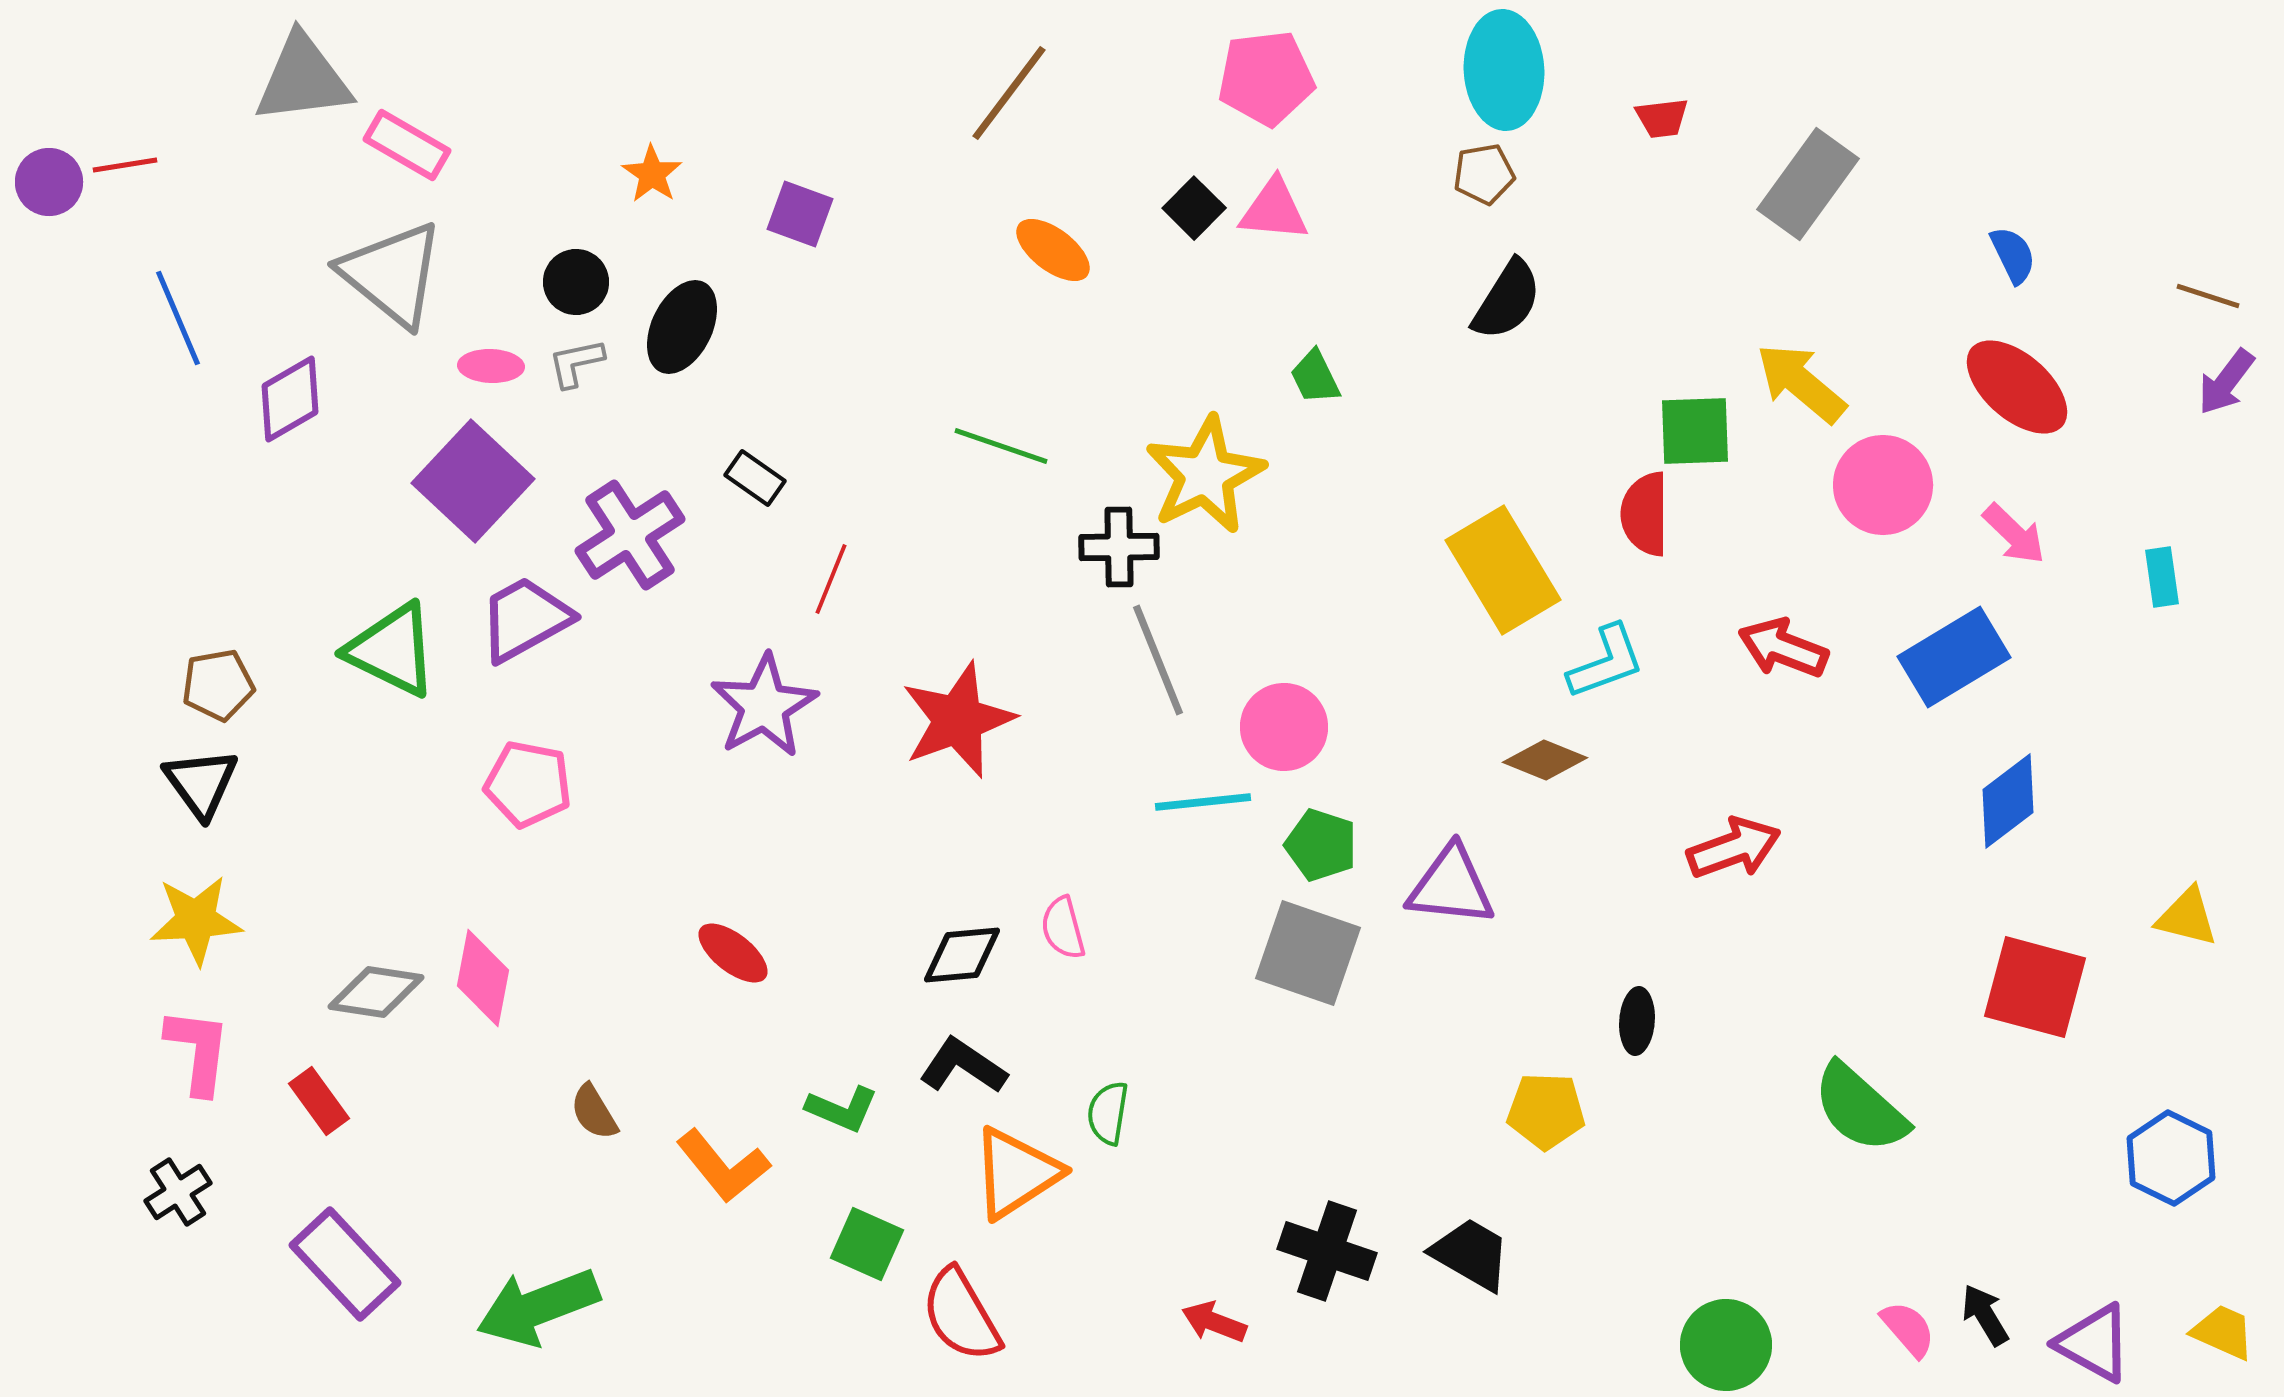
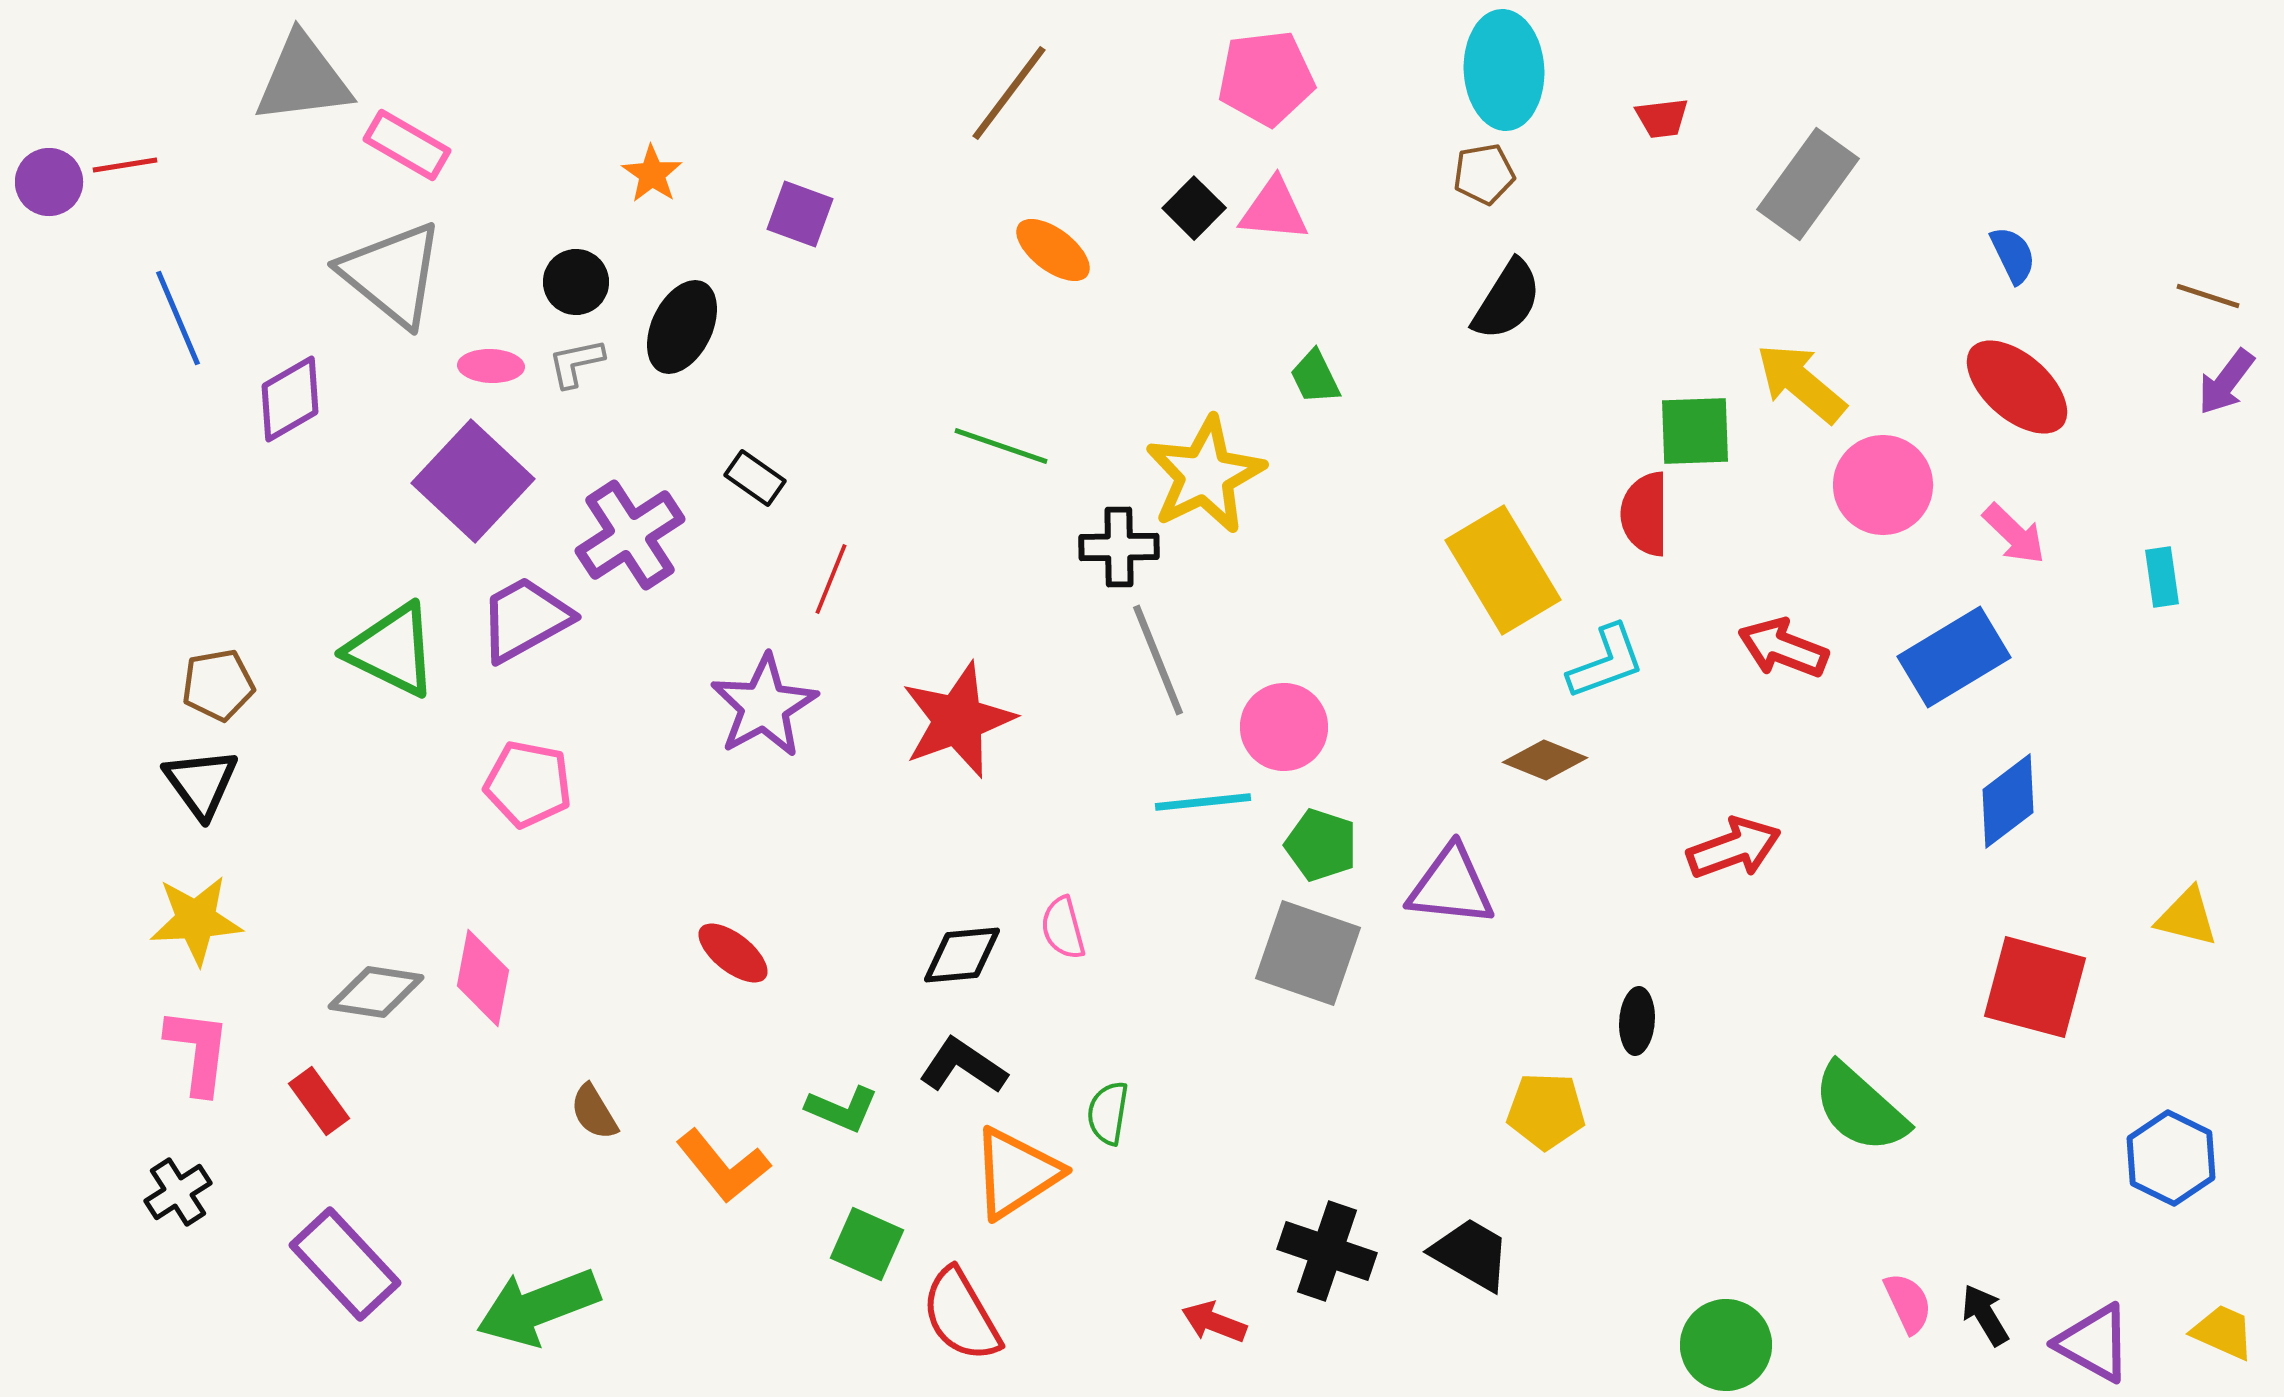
pink semicircle at (1908, 1329): moved 26 px up; rotated 16 degrees clockwise
